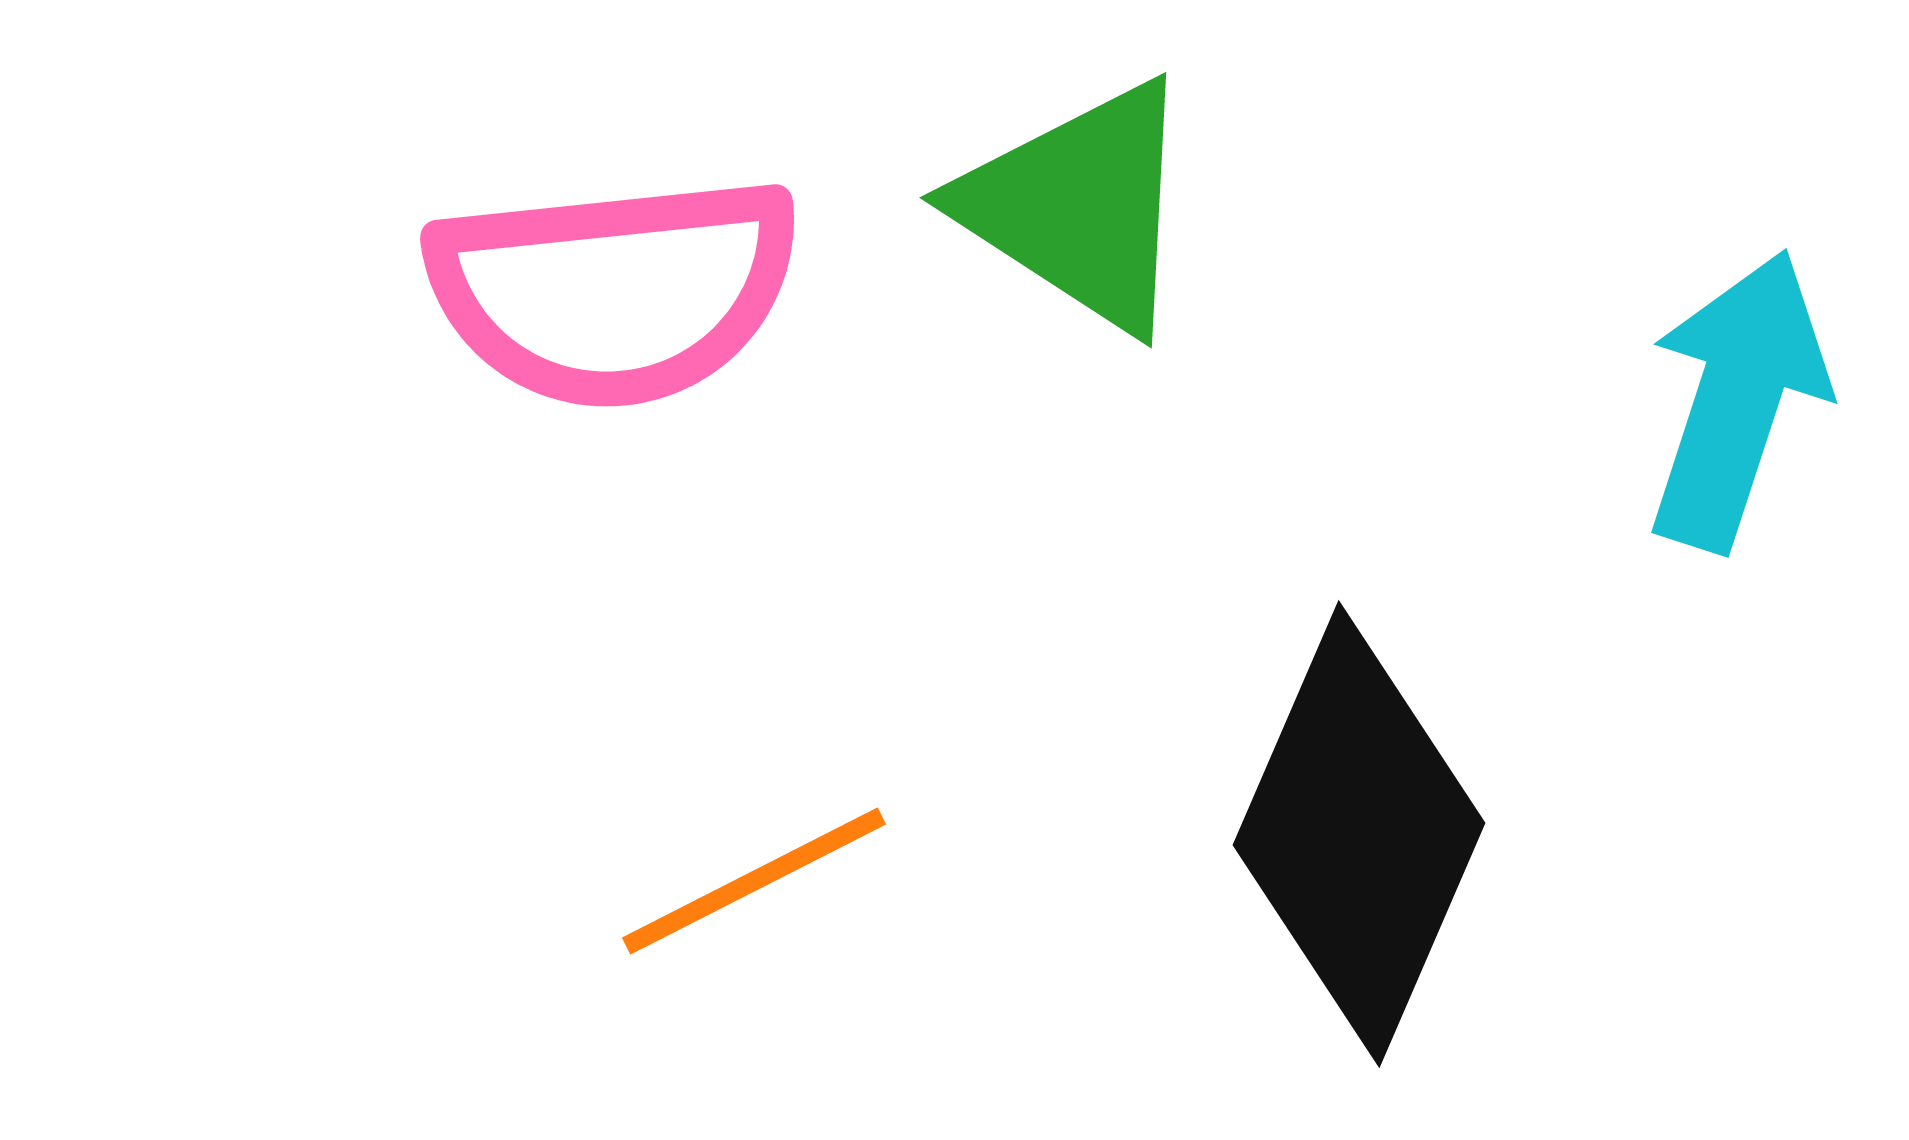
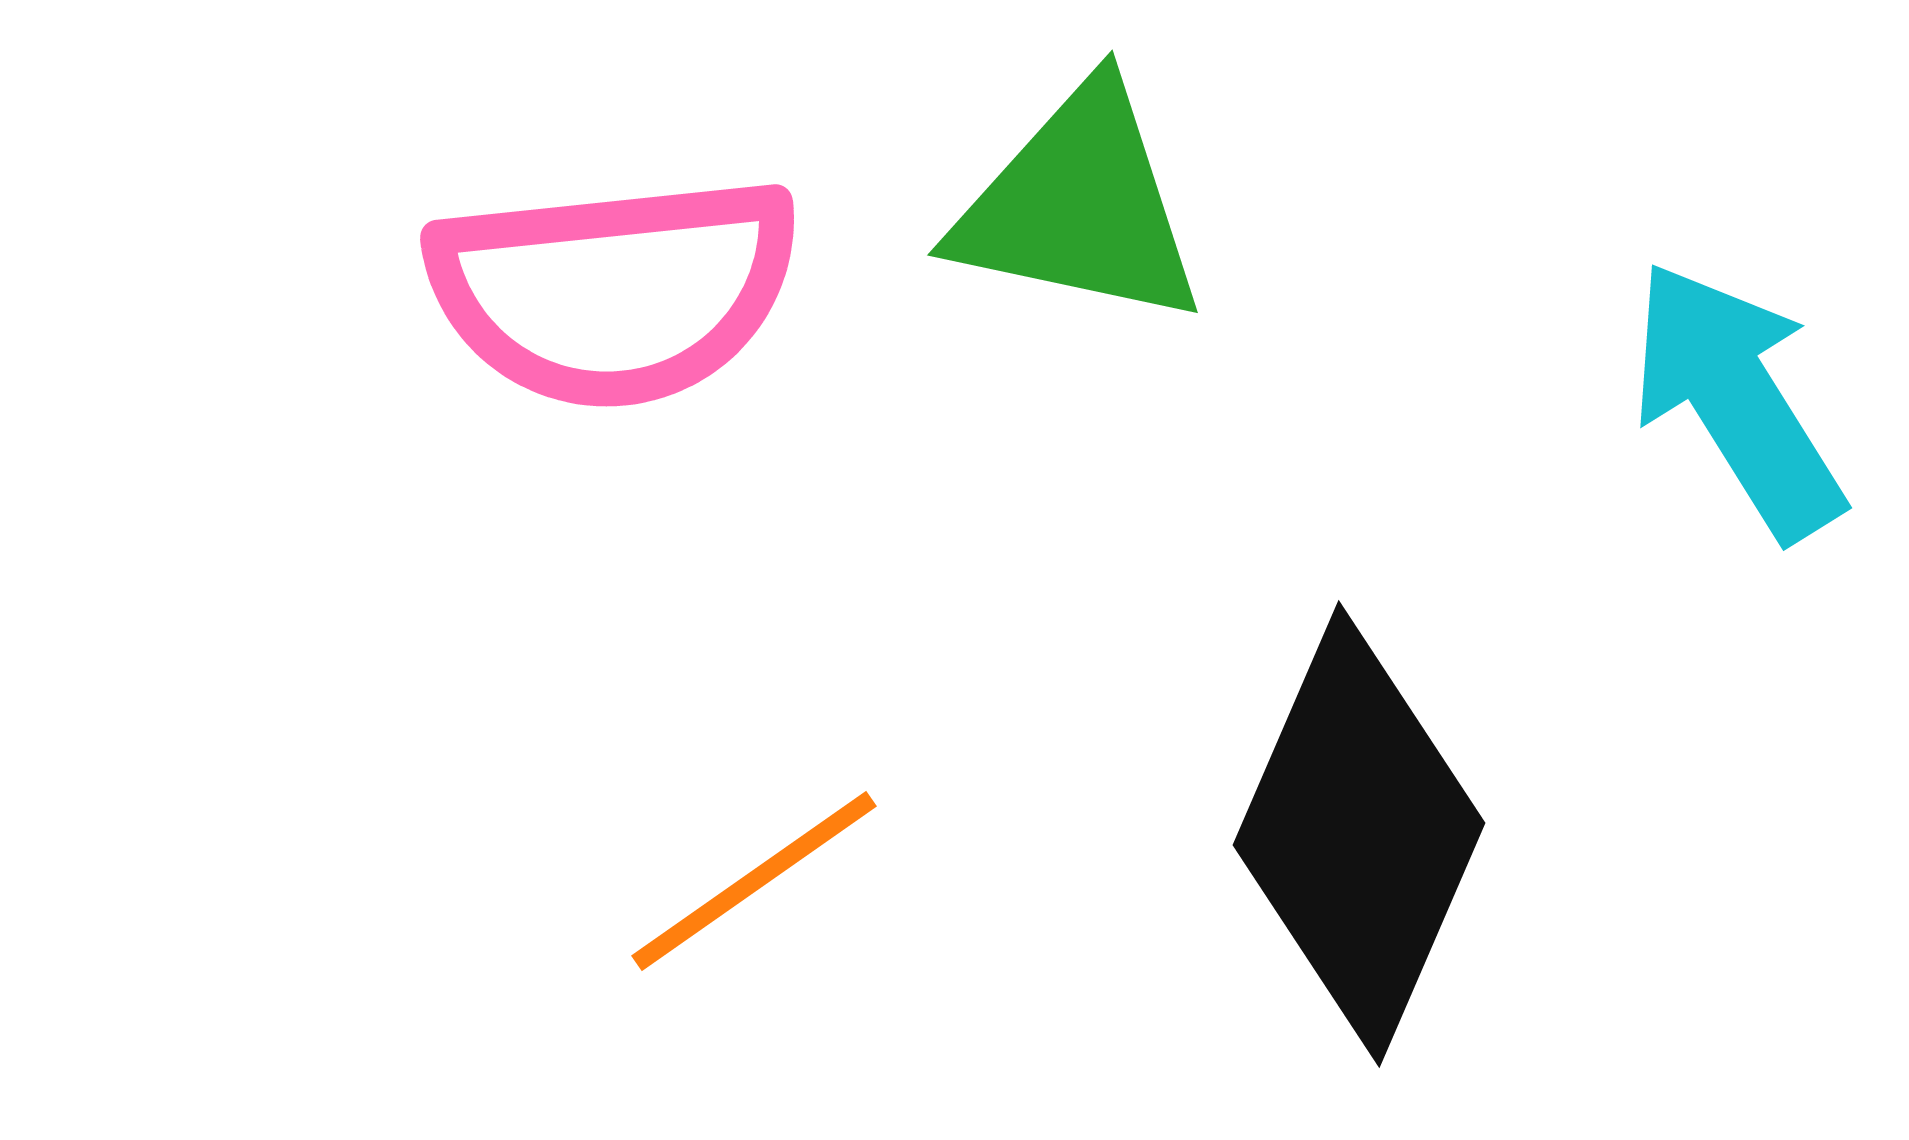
green triangle: rotated 21 degrees counterclockwise
cyan arrow: rotated 50 degrees counterclockwise
orange line: rotated 8 degrees counterclockwise
